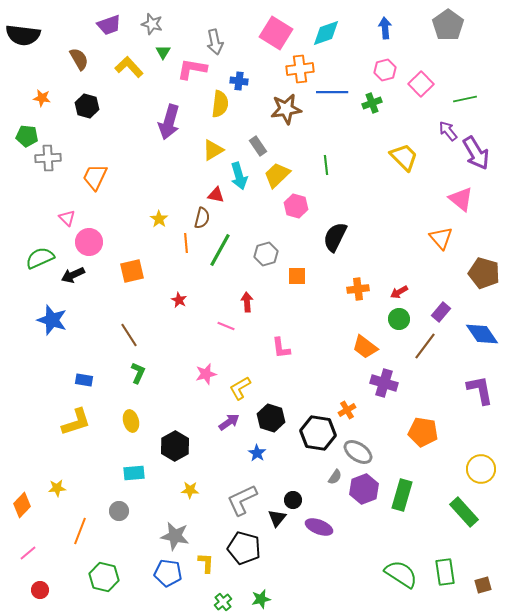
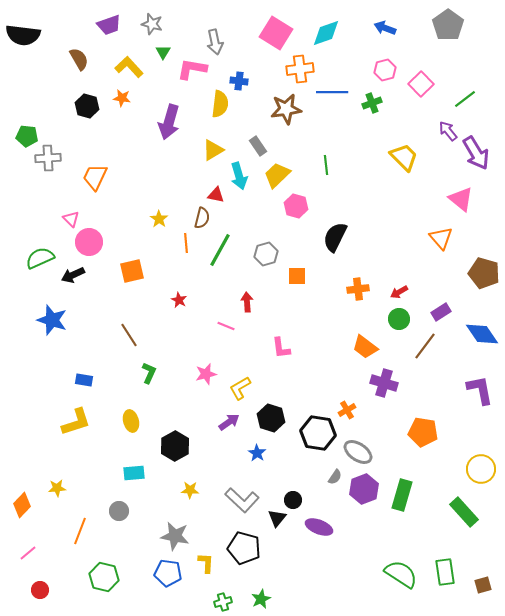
blue arrow at (385, 28): rotated 65 degrees counterclockwise
orange star at (42, 98): moved 80 px right
green line at (465, 99): rotated 25 degrees counterclockwise
pink triangle at (67, 218): moved 4 px right, 1 px down
purple rectangle at (441, 312): rotated 18 degrees clockwise
green L-shape at (138, 373): moved 11 px right
gray L-shape at (242, 500): rotated 112 degrees counterclockwise
green star at (261, 599): rotated 12 degrees counterclockwise
green cross at (223, 602): rotated 24 degrees clockwise
